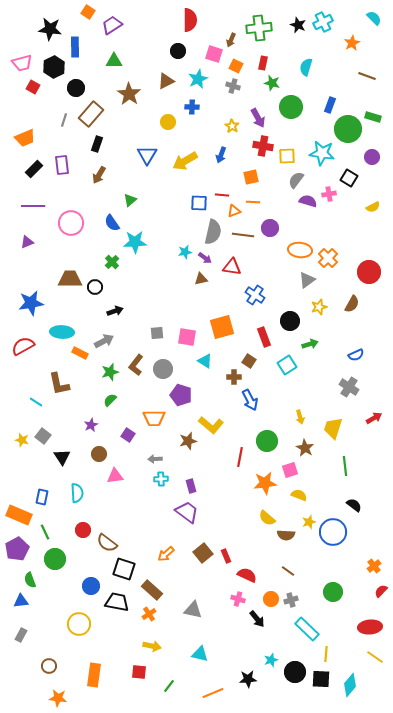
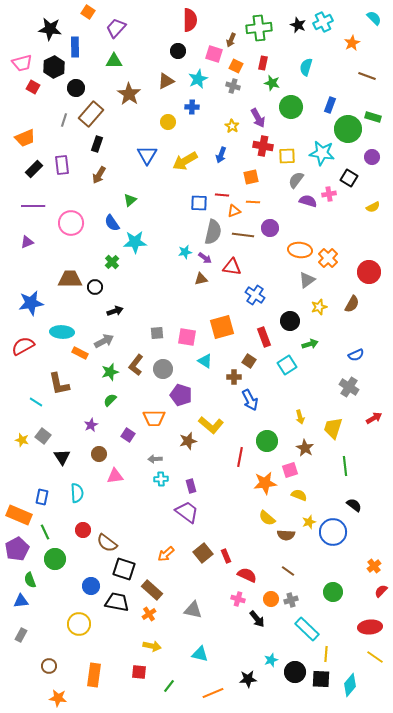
purple trapezoid at (112, 25): moved 4 px right, 3 px down; rotated 15 degrees counterclockwise
